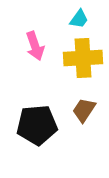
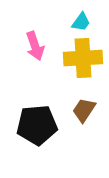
cyan trapezoid: moved 2 px right, 3 px down
